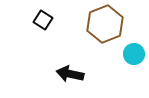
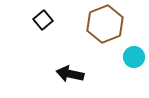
black square: rotated 18 degrees clockwise
cyan circle: moved 3 px down
